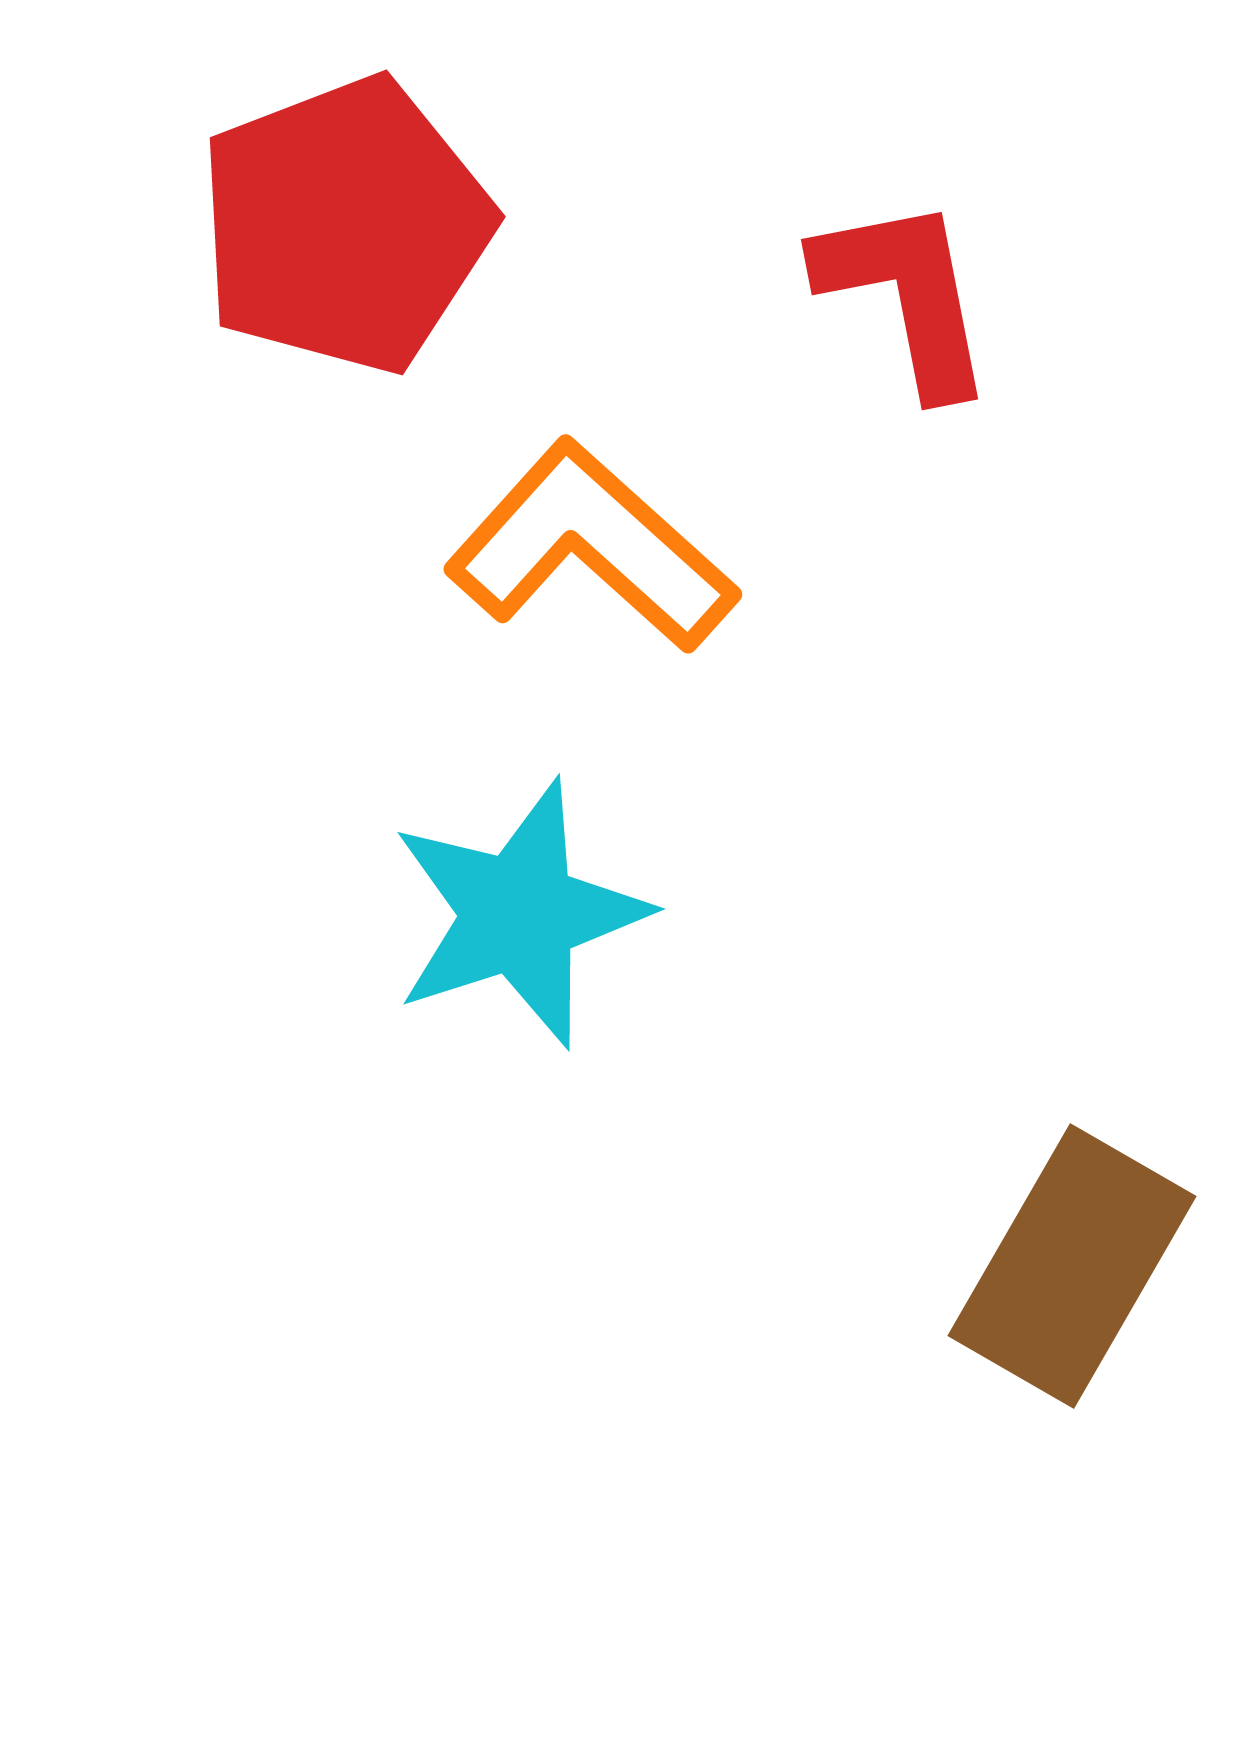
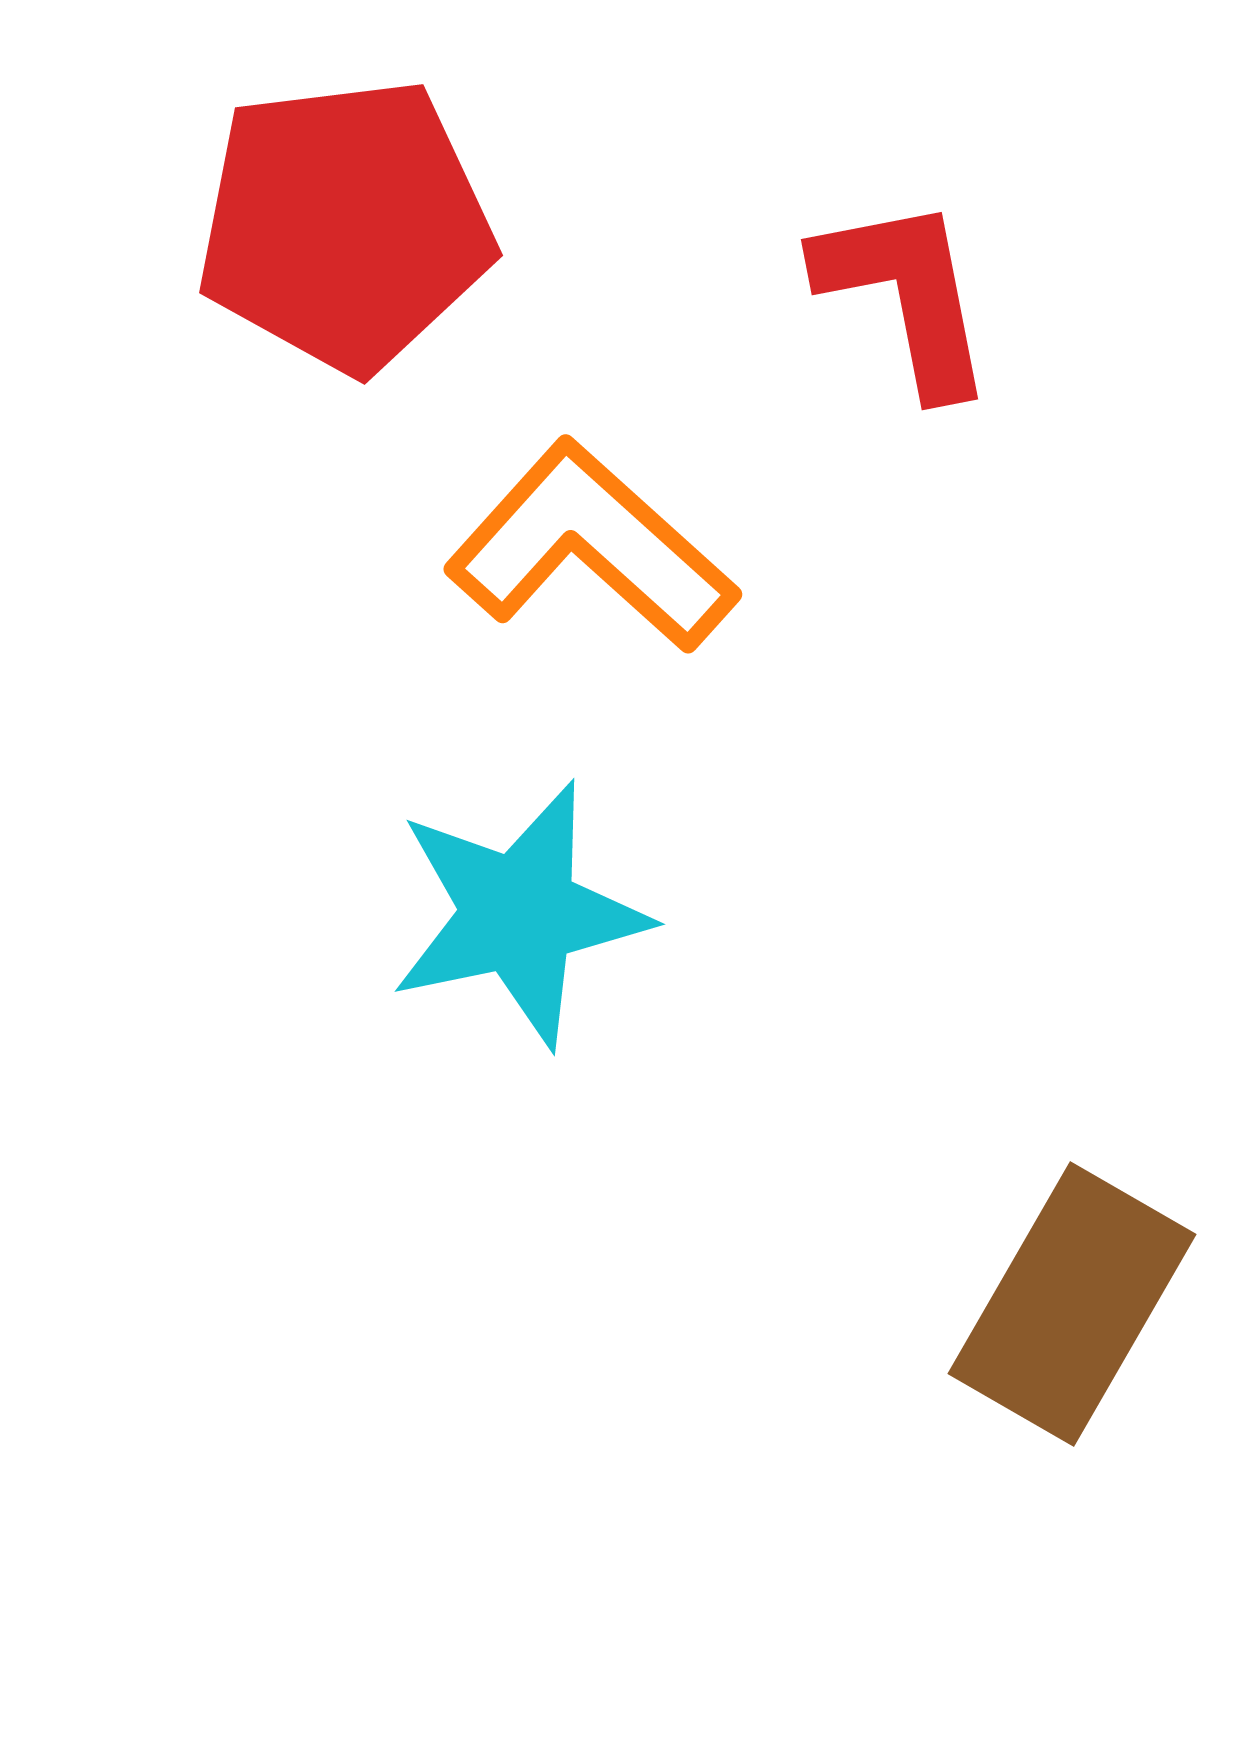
red pentagon: rotated 14 degrees clockwise
cyan star: rotated 6 degrees clockwise
brown rectangle: moved 38 px down
